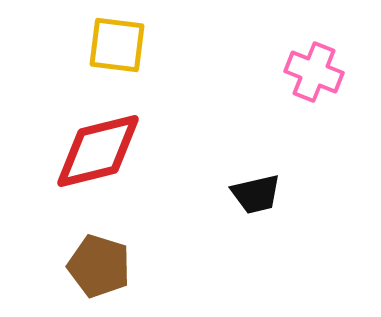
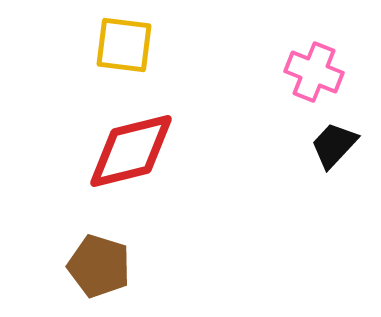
yellow square: moved 7 px right
red diamond: moved 33 px right
black trapezoid: moved 78 px right, 49 px up; rotated 146 degrees clockwise
